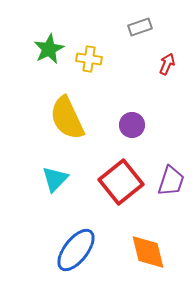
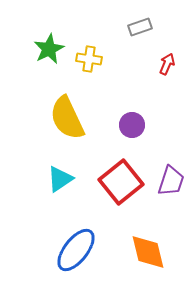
cyan triangle: moved 5 px right; rotated 12 degrees clockwise
